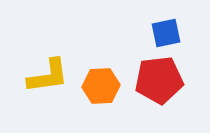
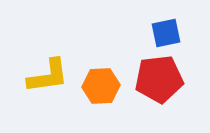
red pentagon: moved 1 px up
